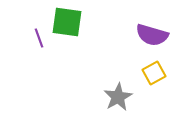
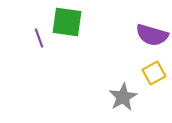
gray star: moved 5 px right
